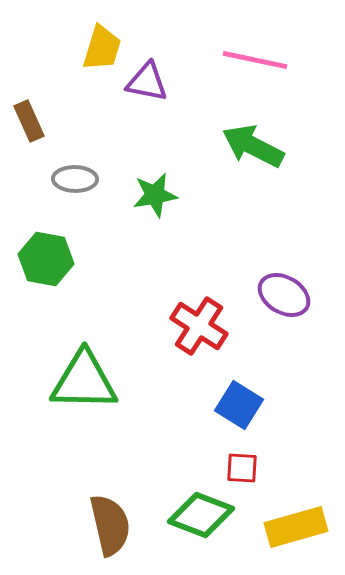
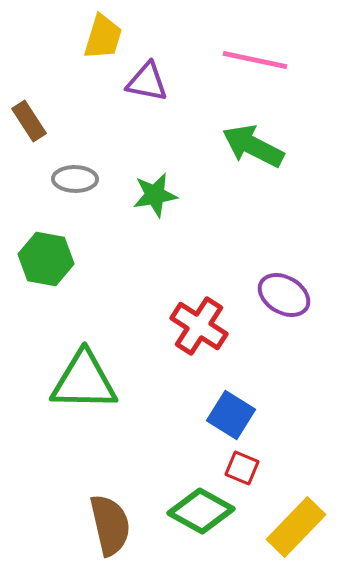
yellow trapezoid: moved 1 px right, 11 px up
brown rectangle: rotated 9 degrees counterclockwise
blue square: moved 8 px left, 10 px down
red square: rotated 20 degrees clockwise
green diamond: moved 4 px up; rotated 8 degrees clockwise
yellow rectangle: rotated 30 degrees counterclockwise
